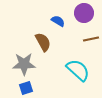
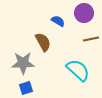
gray star: moved 1 px left, 1 px up
